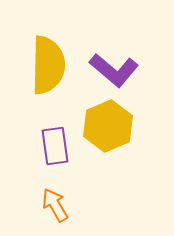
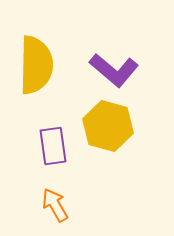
yellow semicircle: moved 12 px left
yellow hexagon: rotated 21 degrees counterclockwise
purple rectangle: moved 2 px left
